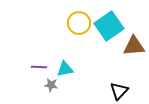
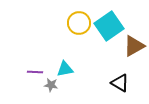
brown triangle: rotated 25 degrees counterclockwise
purple line: moved 4 px left, 5 px down
black triangle: moved 1 px right, 8 px up; rotated 42 degrees counterclockwise
